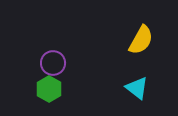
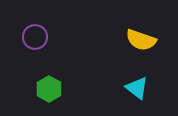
yellow semicircle: rotated 80 degrees clockwise
purple circle: moved 18 px left, 26 px up
